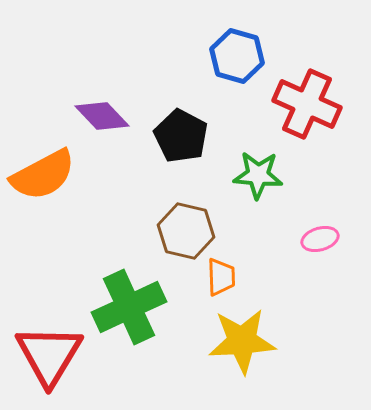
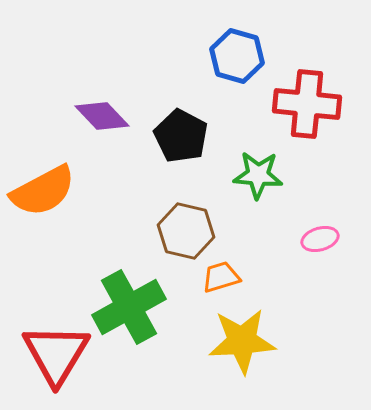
red cross: rotated 18 degrees counterclockwise
orange semicircle: moved 16 px down
orange trapezoid: rotated 105 degrees counterclockwise
green cross: rotated 4 degrees counterclockwise
red triangle: moved 7 px right, 1 px up
